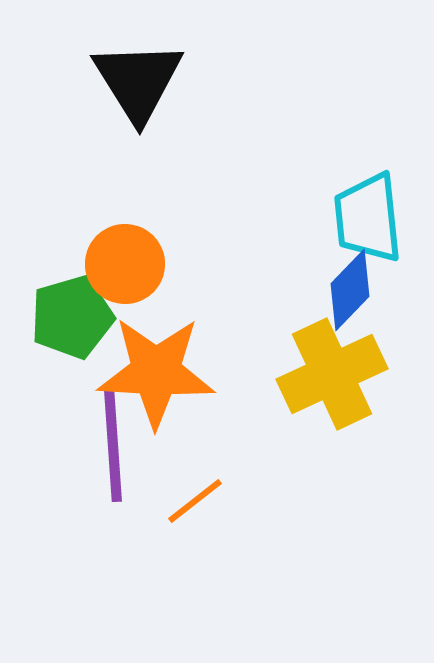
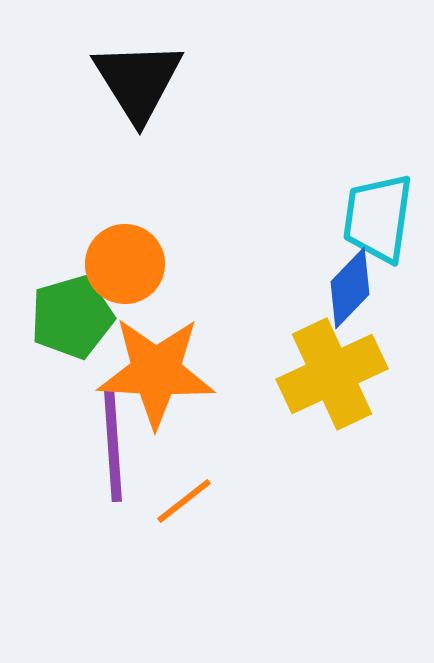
cyan trapezoid: moved 10 px right; rotated 14 degrees clockwise
blue diamond: moved 2 px up
orange line: moved 11 px left
